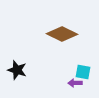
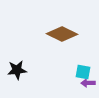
black star: rotated 24 degrees counterclockwise
purple arrow: moved 13 px right
